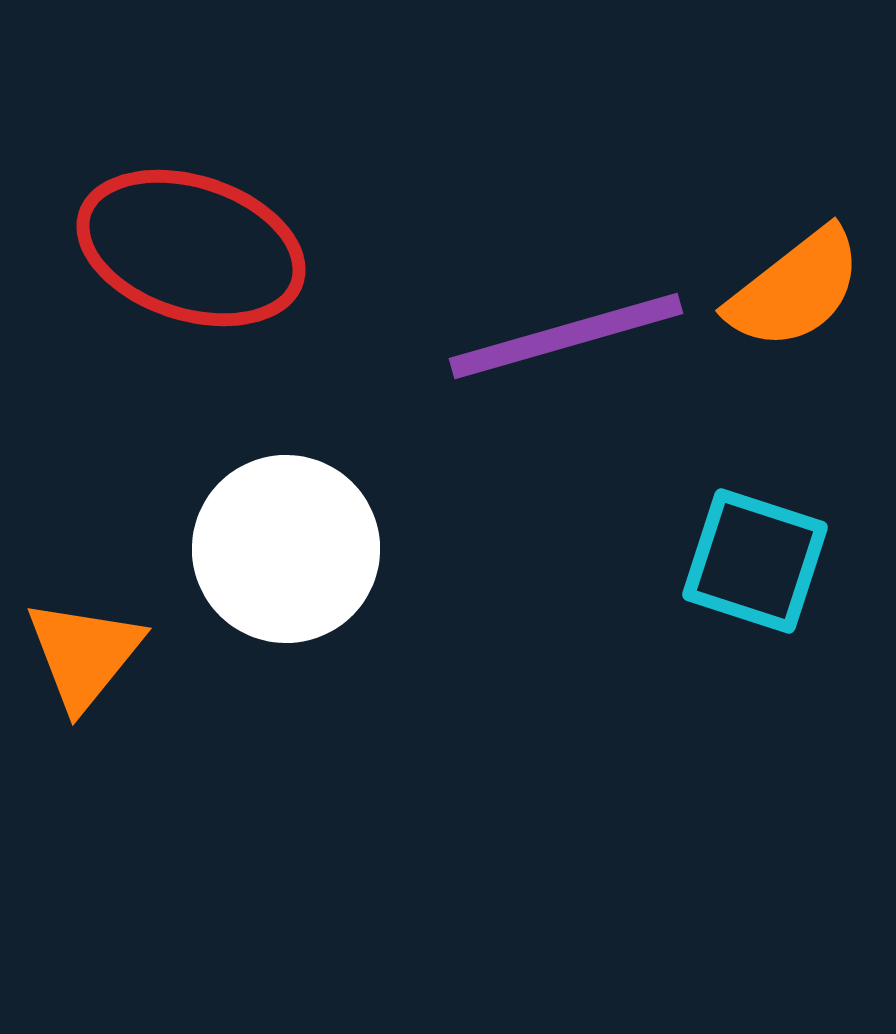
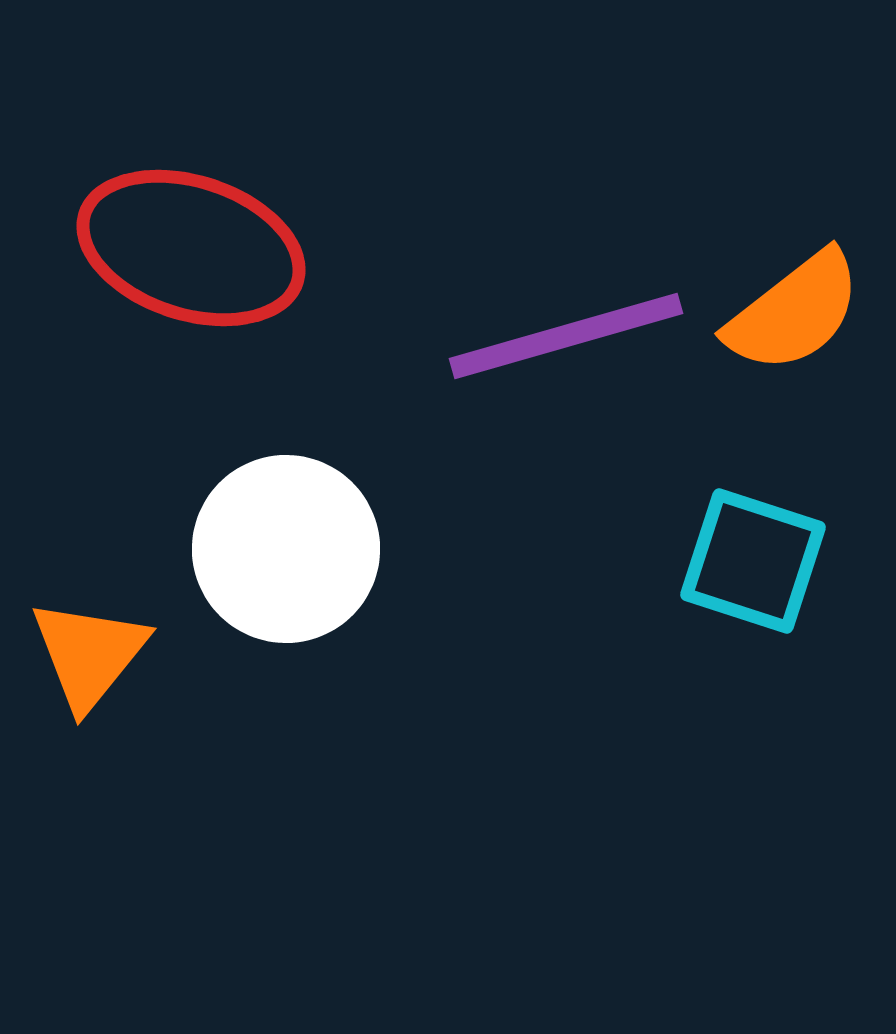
orange semicircle: moved 1 px left, 23 px down
cyan square: moved 2 px left
orange triangle: moved 5 px right
